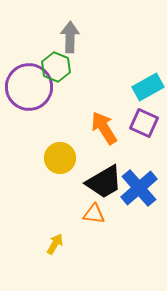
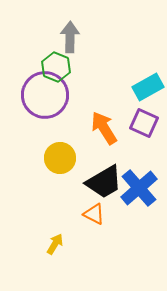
purple circle: moved 16 px right, 8 px down
orange triangle: rotated 20 degrees clockwise
